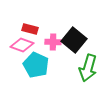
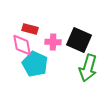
black square: moved 5 px right; rotated 15 degrees counterclockwise
pink diamond: rotated 60 degrees clockwise
cyan pentagon: moved 1 px left, 1 px up
